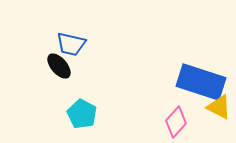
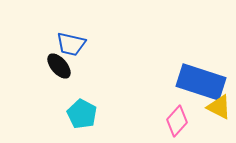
pink diamond: moved 1 px right, 1 px up
